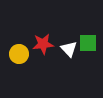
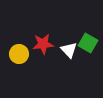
green square: rotated 30 degrees clockwise
white triangle: moved 1 px down
